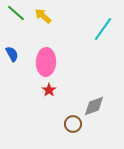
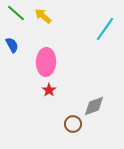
cyan line: moved 2 px right
blue semicircle: moved 9 px up
